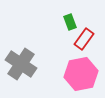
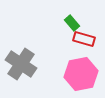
green rectangle: moved 2 px right, 1 px down; rotated 21 degrees counterclockwise
red rectangle: rotated 70 degrees clockwise
